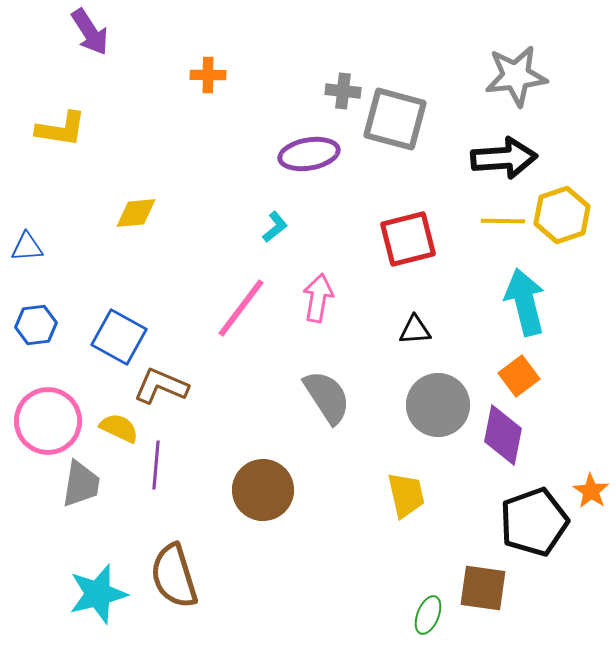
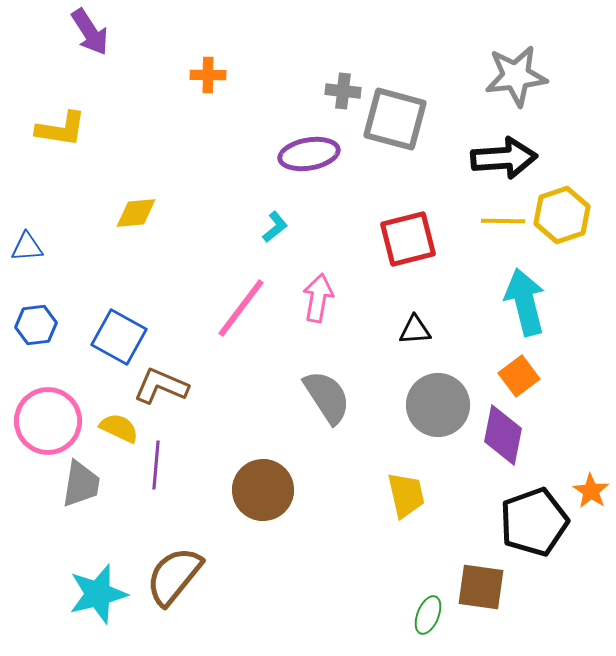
brown semicircle: rotated 56 degrees clockwise
brown square: moved 2 px left, 1 px up
